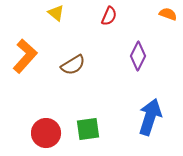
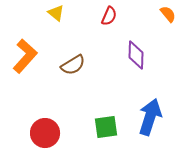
orange semicircle: rotated 30 degrees clockwise
purple diamond: moved 2 px left, 1 px up; rotated 24 degrees counterclockwise
green square: moved 18 px right, 2 px up
red circle: moved 1 px left
